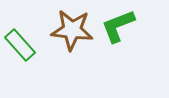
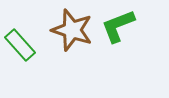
brown star: rotated 12 degrees clockwise
